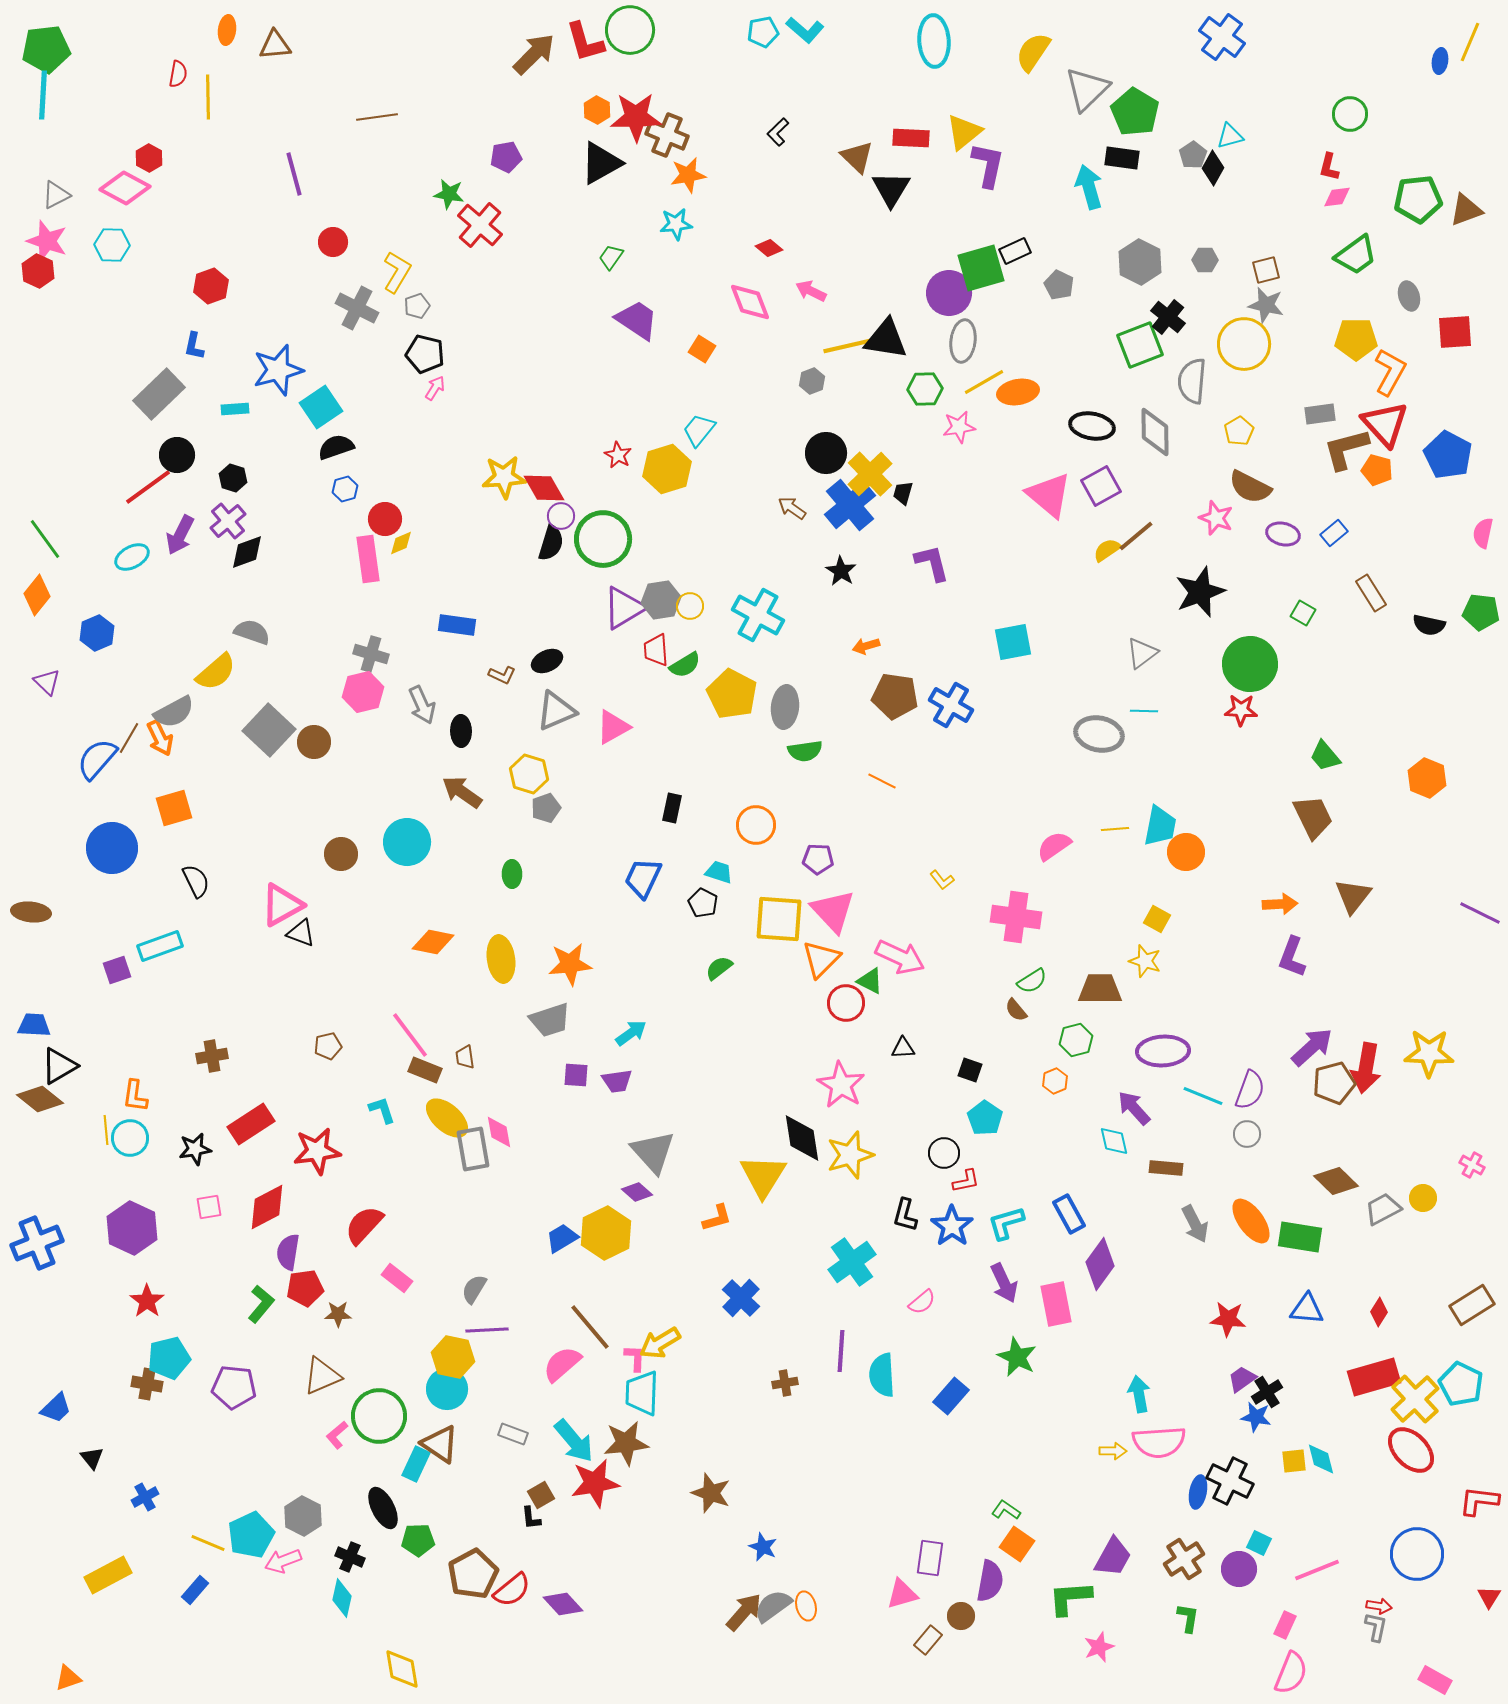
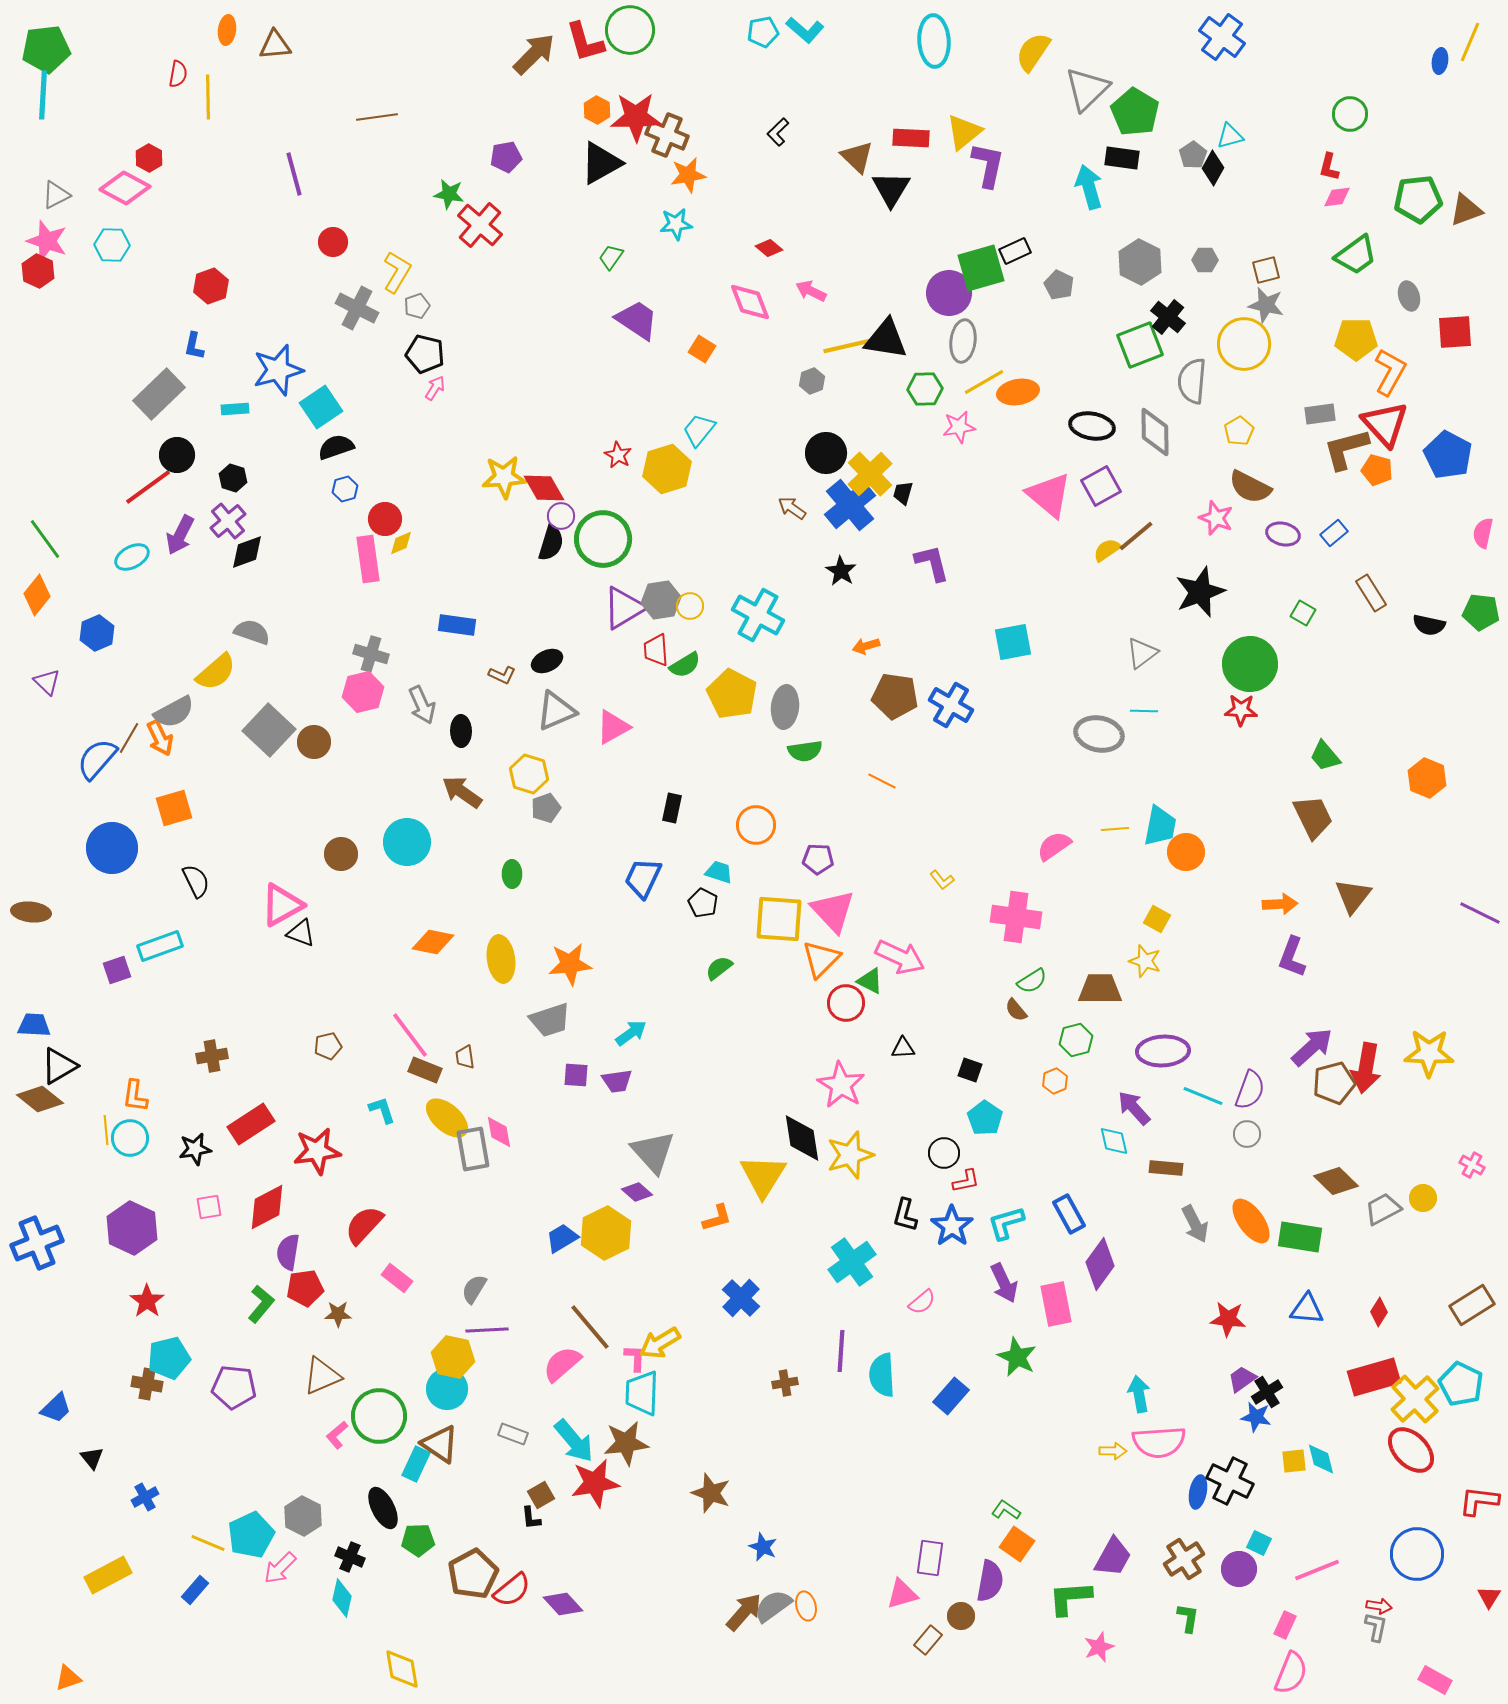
pink arrow at (283, 1561): moved 3 px left, 7 px down; rotated 24 degrees counterclockwise
